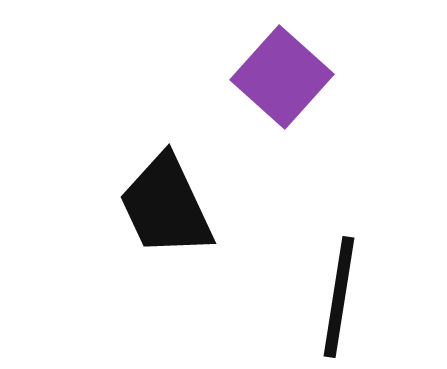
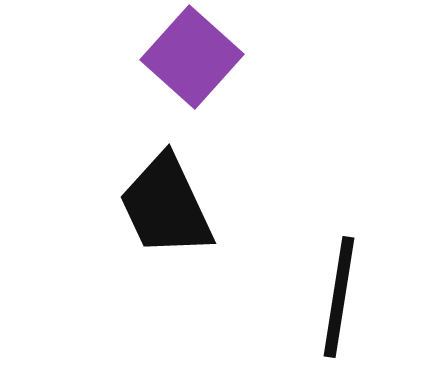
purple square: moved 90 px left, 20 px up
